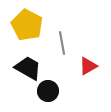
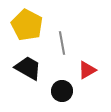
red triangle: moved 1 px left, 4 px down
black circle: moved 14 px right
